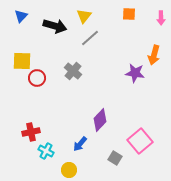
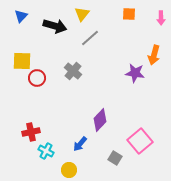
yellow triangle: moved 2 px left, 2 px up
